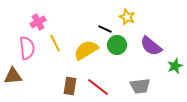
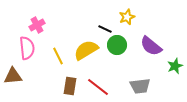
yellow star: rotated 28 degrees clockwise
pink cross: moved 1 px left, 3 px down
yellow line: moved 3 px right, 13 px down
